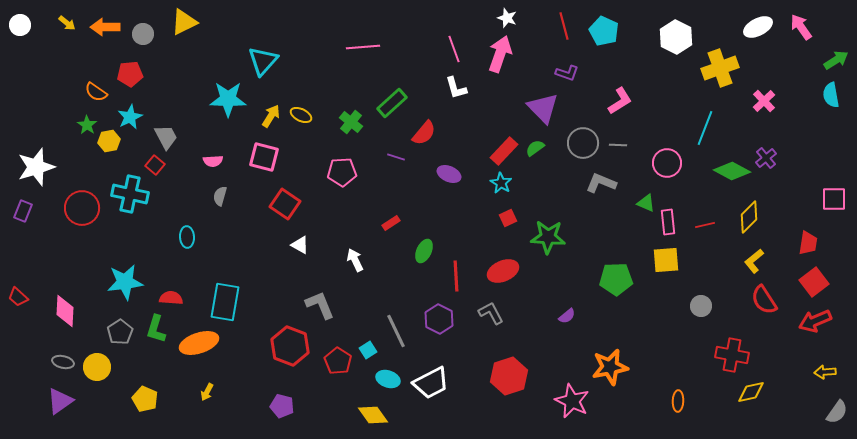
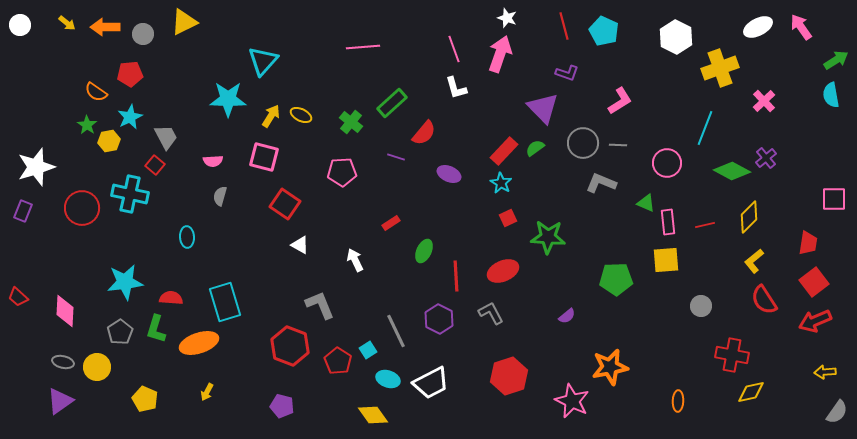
cyan rectangle at (225, 302): rotated 27 degrees counterclockwise
